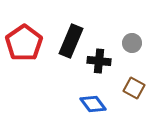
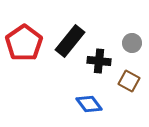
black rectangle: moved 1 px left; rotated 16 degrees clockwise
brown square: moved 5 px left, 7 px up
blue diamond: moved 4 px left
